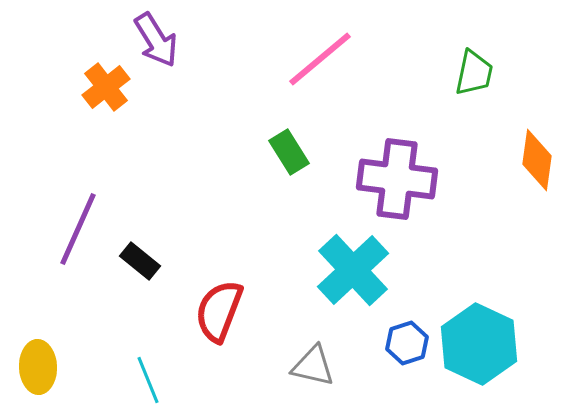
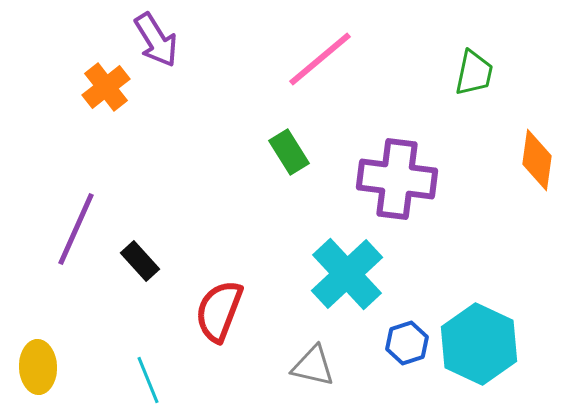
purple line: moved 2 px left
black rectangle: rotated 9 degrees clockwise
cyan cross: moved 6 px left, 4 px down
